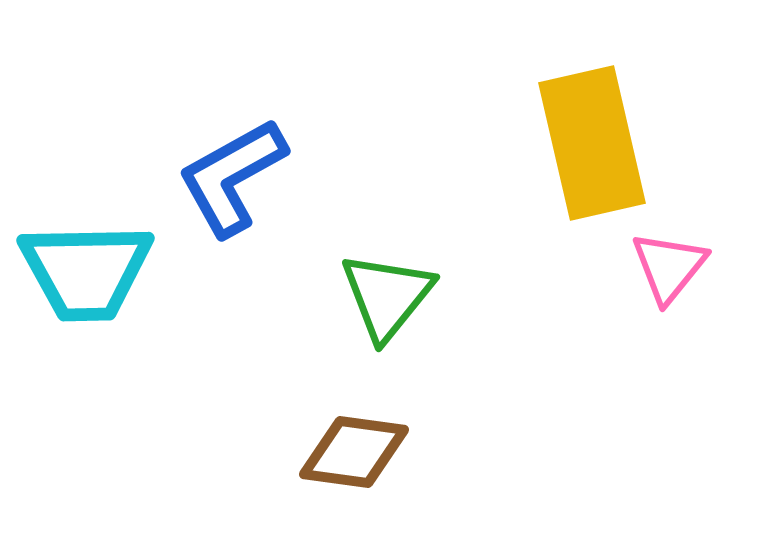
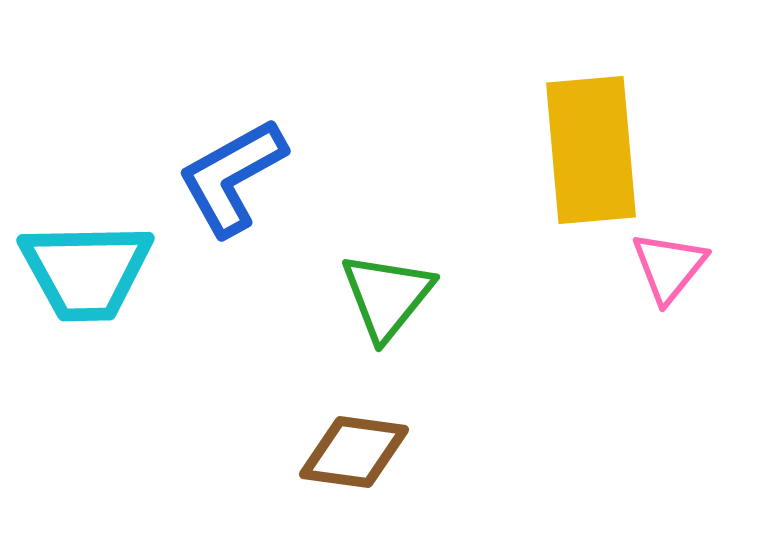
yellow rectangle: moved 1 px left, 7 px down; rotated 8 degrees clockwise
